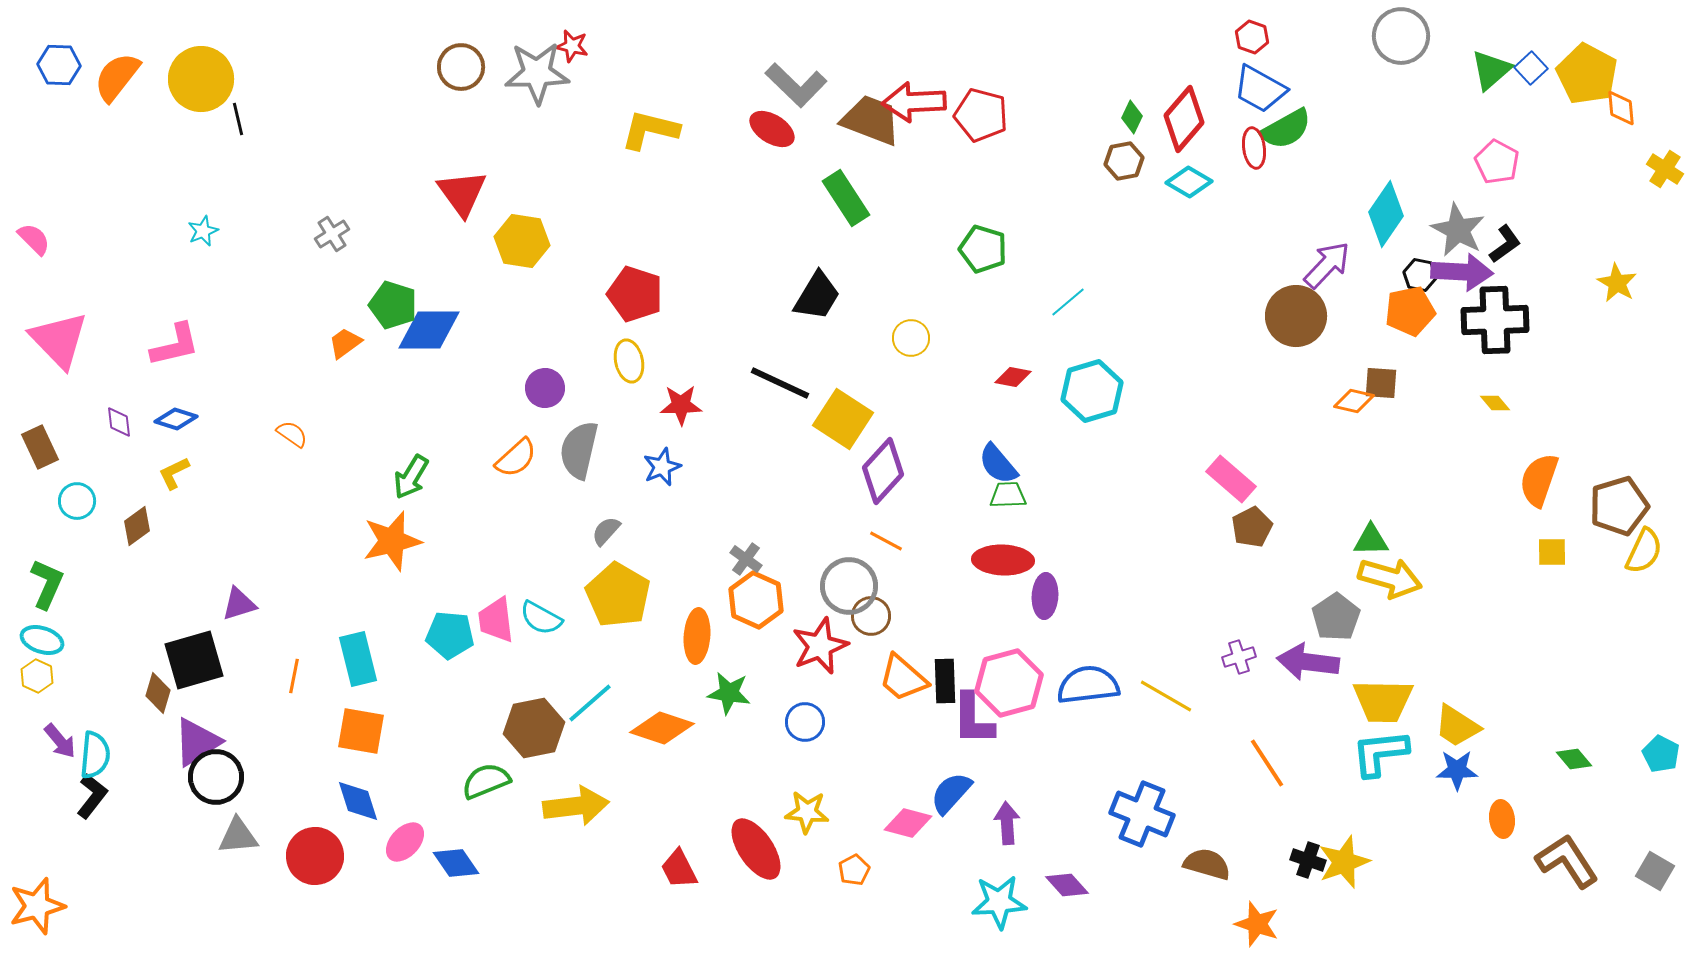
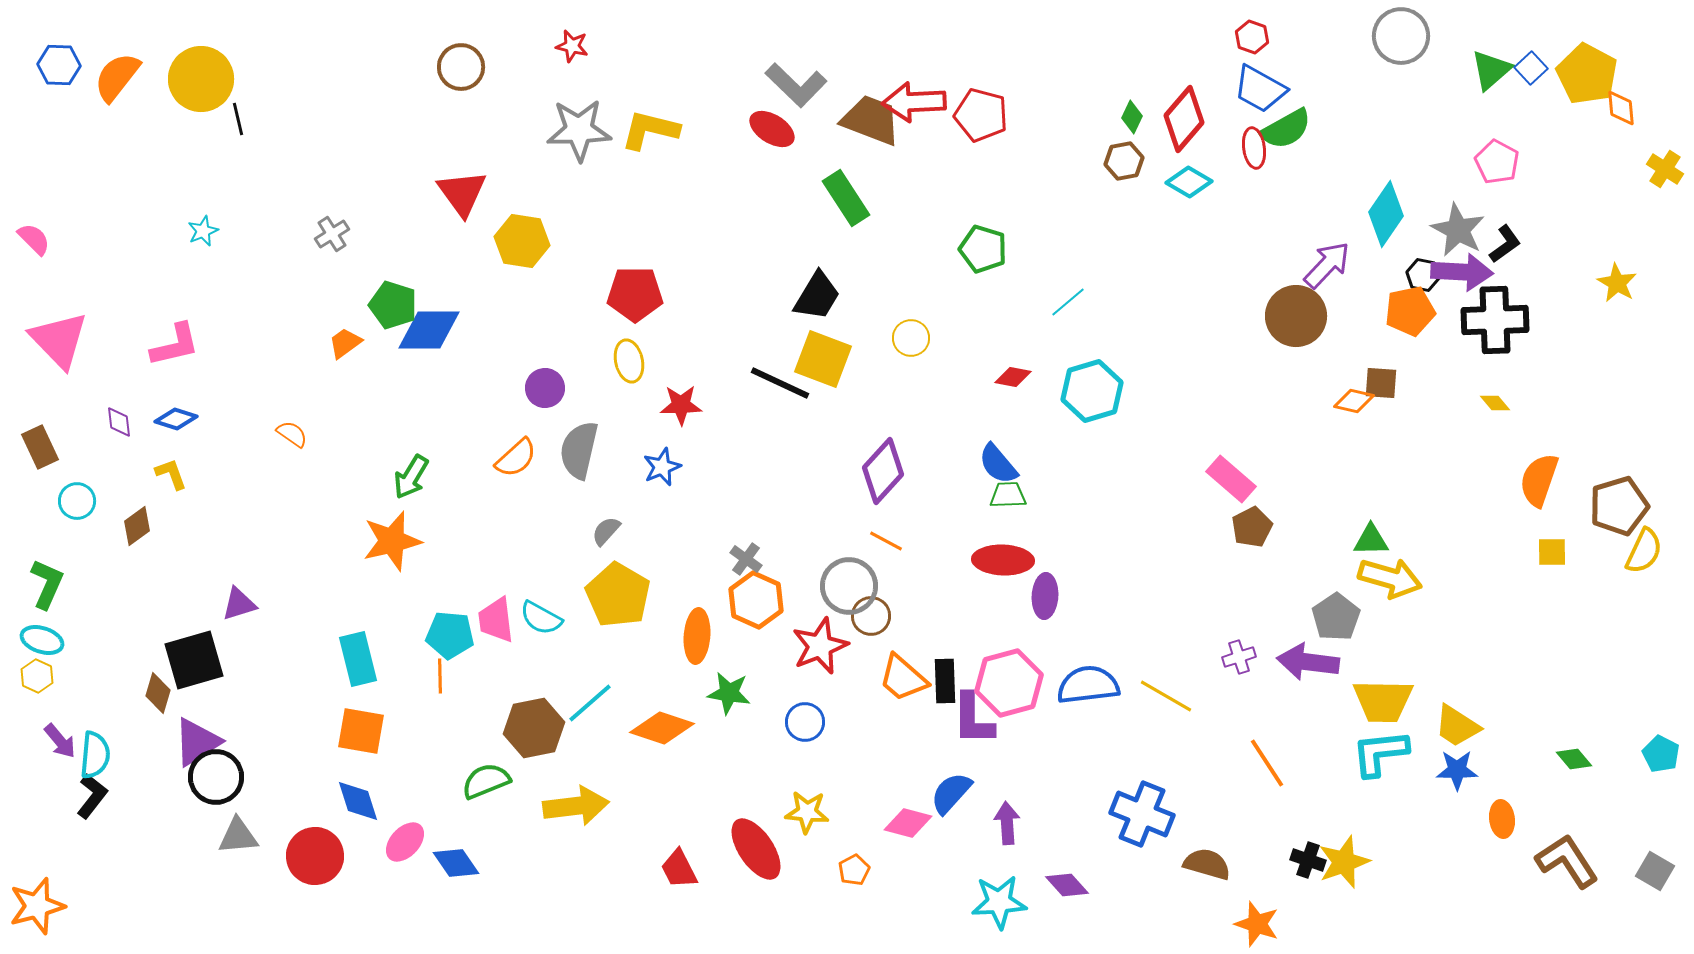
gray star at (537, 73): moved 42 px right, 57 px down
black hexagon at (1420, 275): moved 3 px right
red pentagon at (635, 294): rotated 18 degrees counterclockwise
yellow square at (843, 419): moved 20 px left, 60 px up; rotated 12 degrees counterclockwise
yellow L-shape at (174, 473): moved 3 px left, 1 px down; rotated 96 degrees clockwise
orange line at (294, 676): moved 146 px right; rotated 12 degrees counterclockwise
